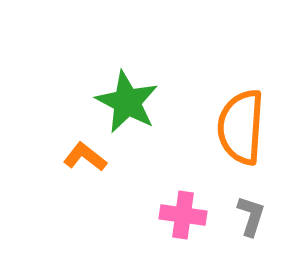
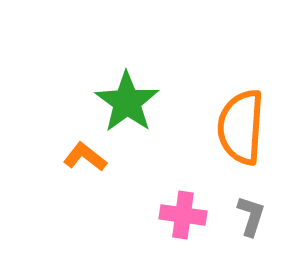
green star: rotated 8 degrees clockwise
